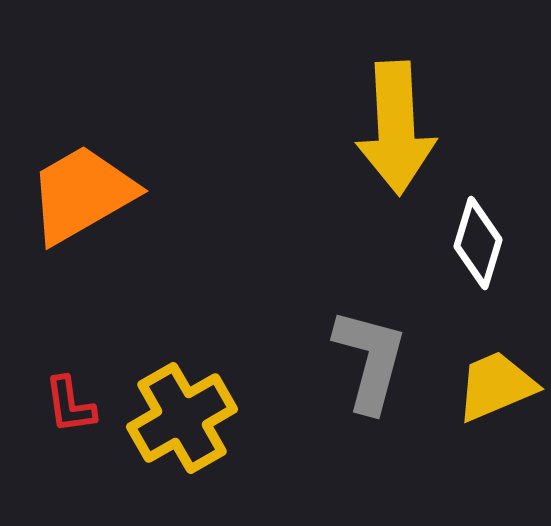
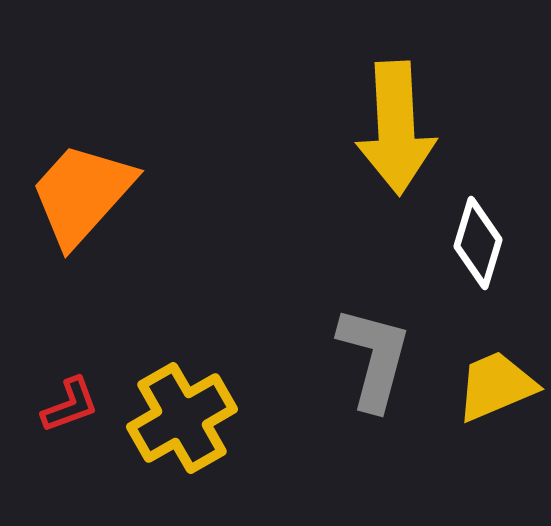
orange trapezoid: rotated 18 degrees counterclockwise
gray L-shape: moved 4 px right, 2 px up
red L-shape: rotated 102 degrees counterclockwise
